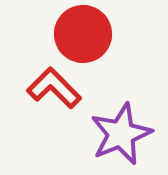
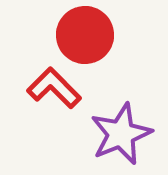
red circle: moved 2 px right, 1 px down
